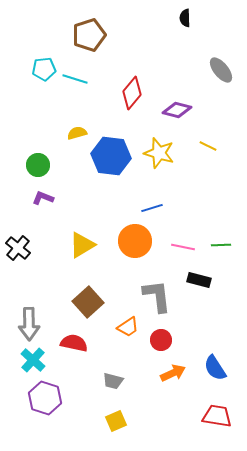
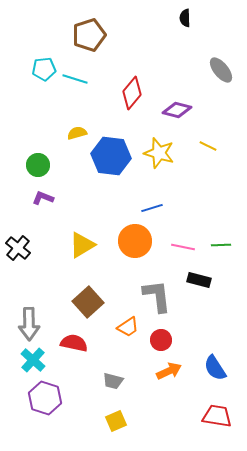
orange arrow: moved 4 px left, 2 px up
